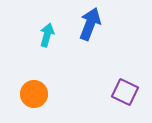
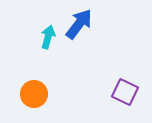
blue arrow: moved 11 px left; rotated 16 degrees clockwise
cyan arrow: moved 1 px right, 2 px down
